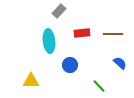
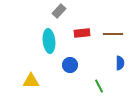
blue semicircle: rotated 48 degrees clockwise
green line: rotated 16 degrees clockwise
